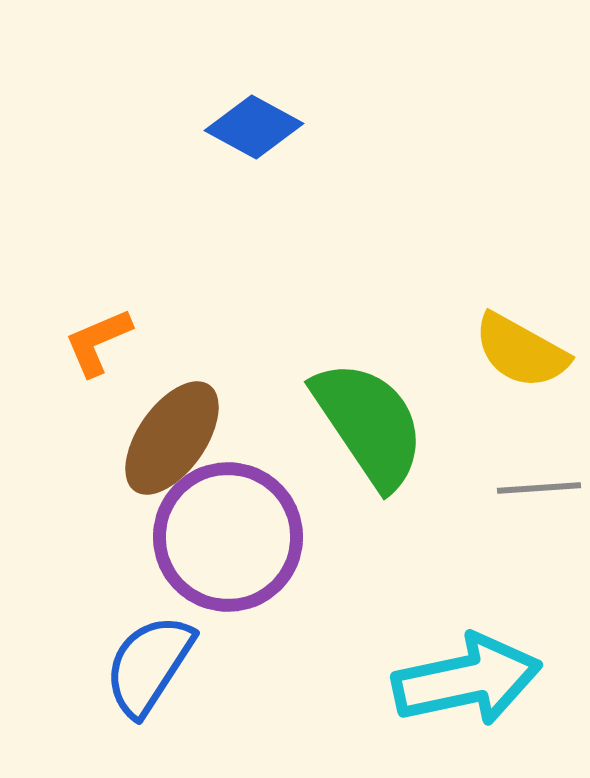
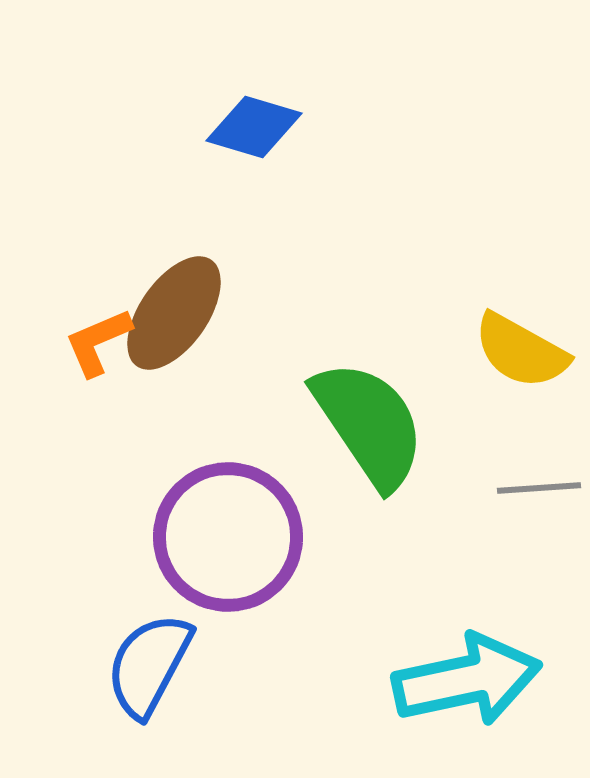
blue diamond: rotated 12 degrees counterclockwise
brown ellipse: moved 2 px right, 125 px up
blue semicircle: rotated 5 degrees counterclockwise
